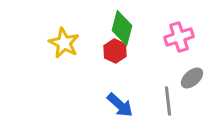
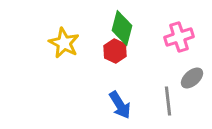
blue arrow: rotated 16 degrees clockwise
